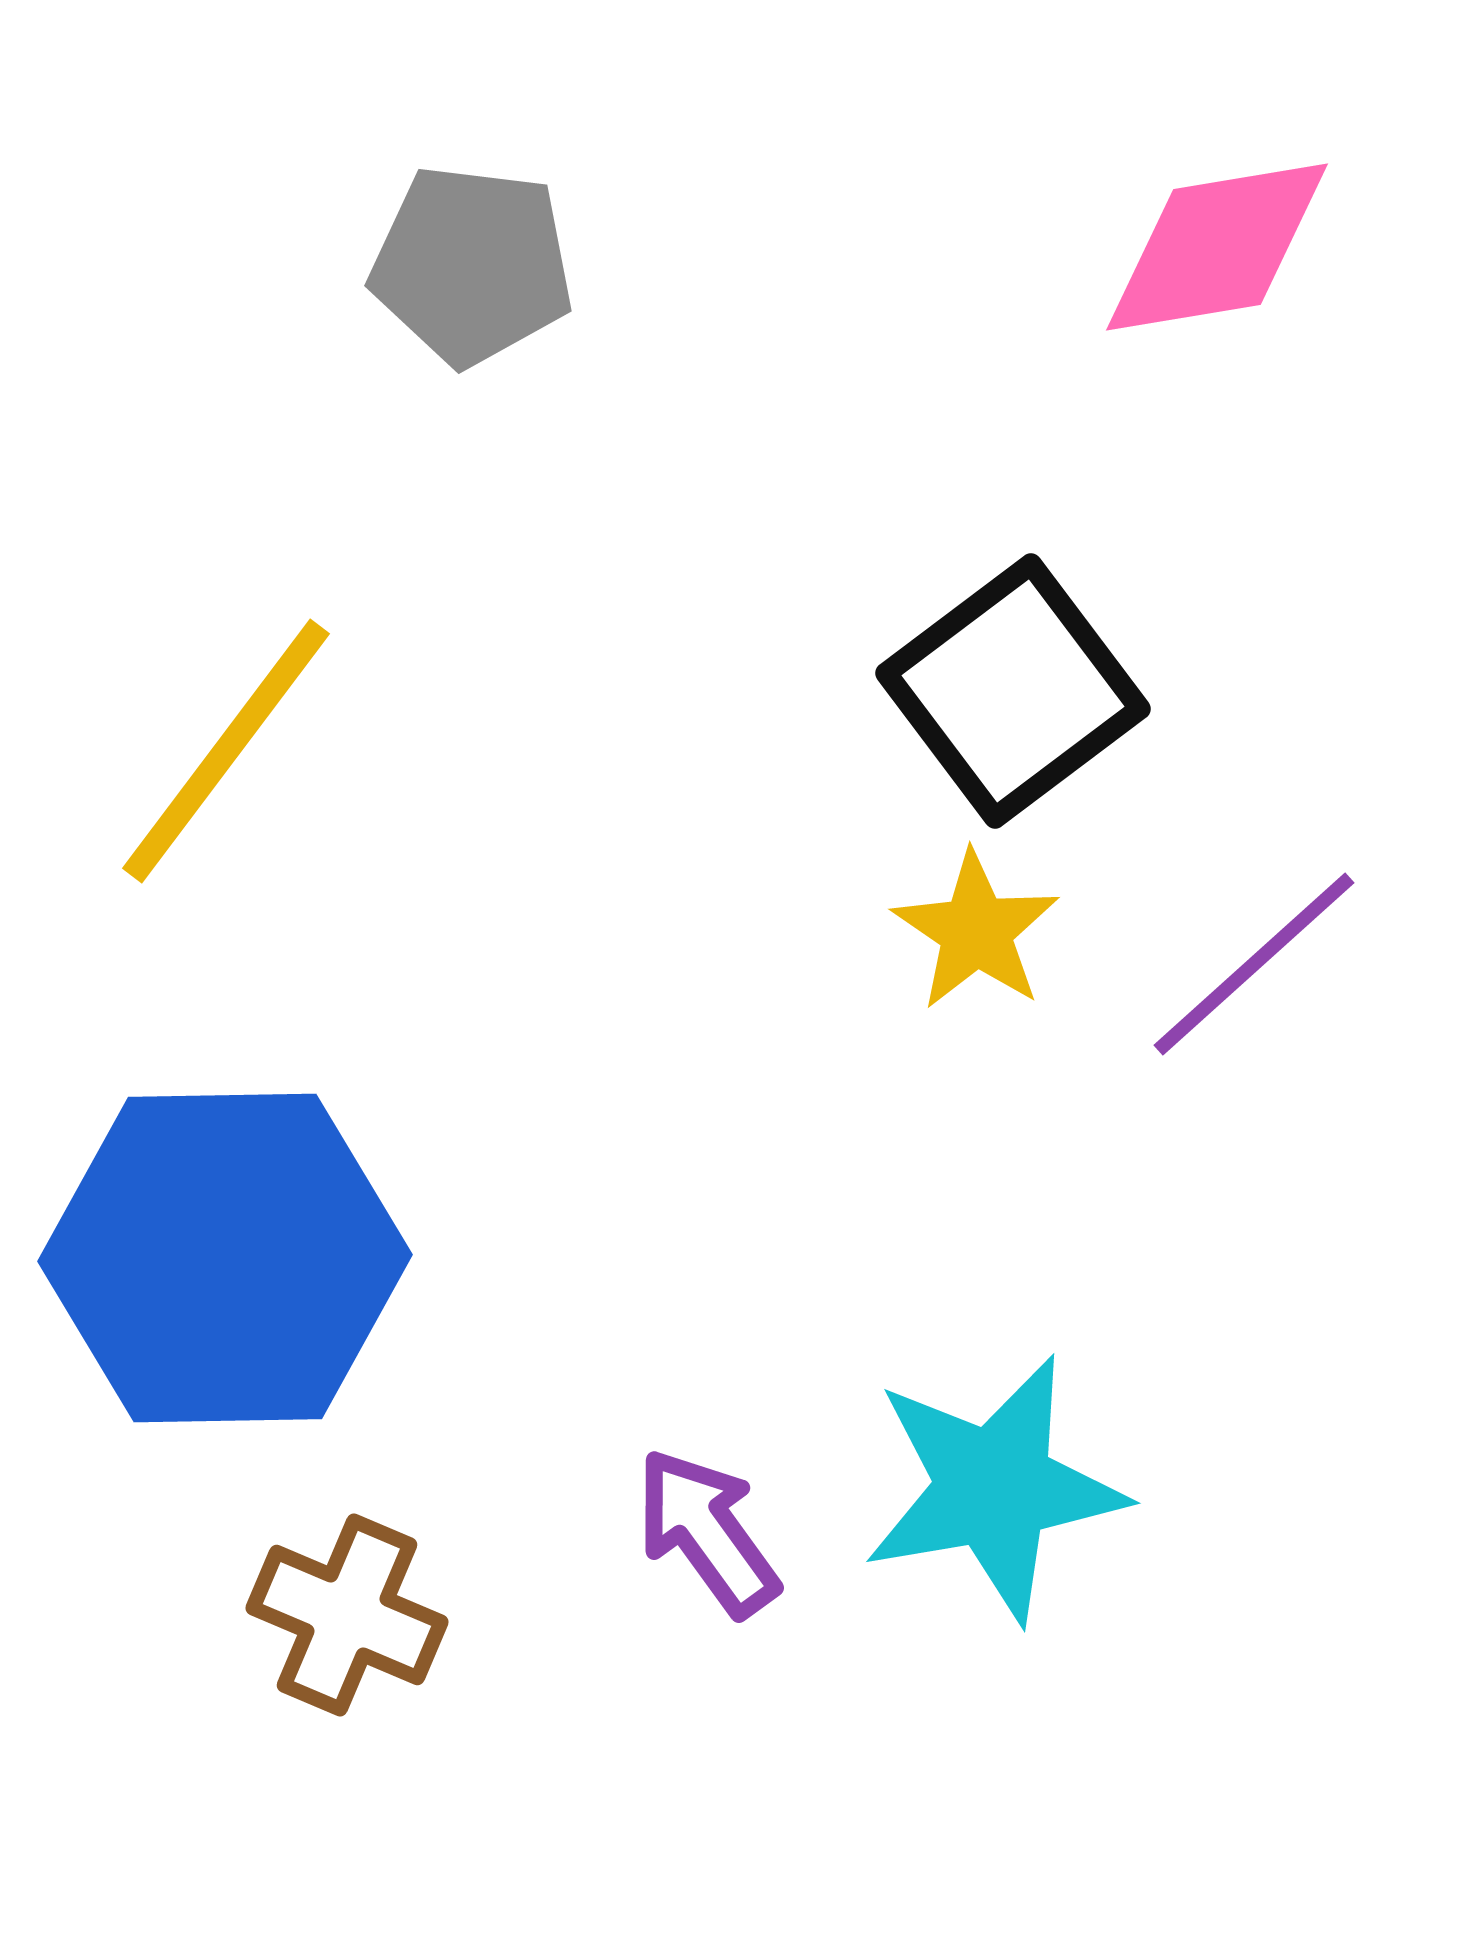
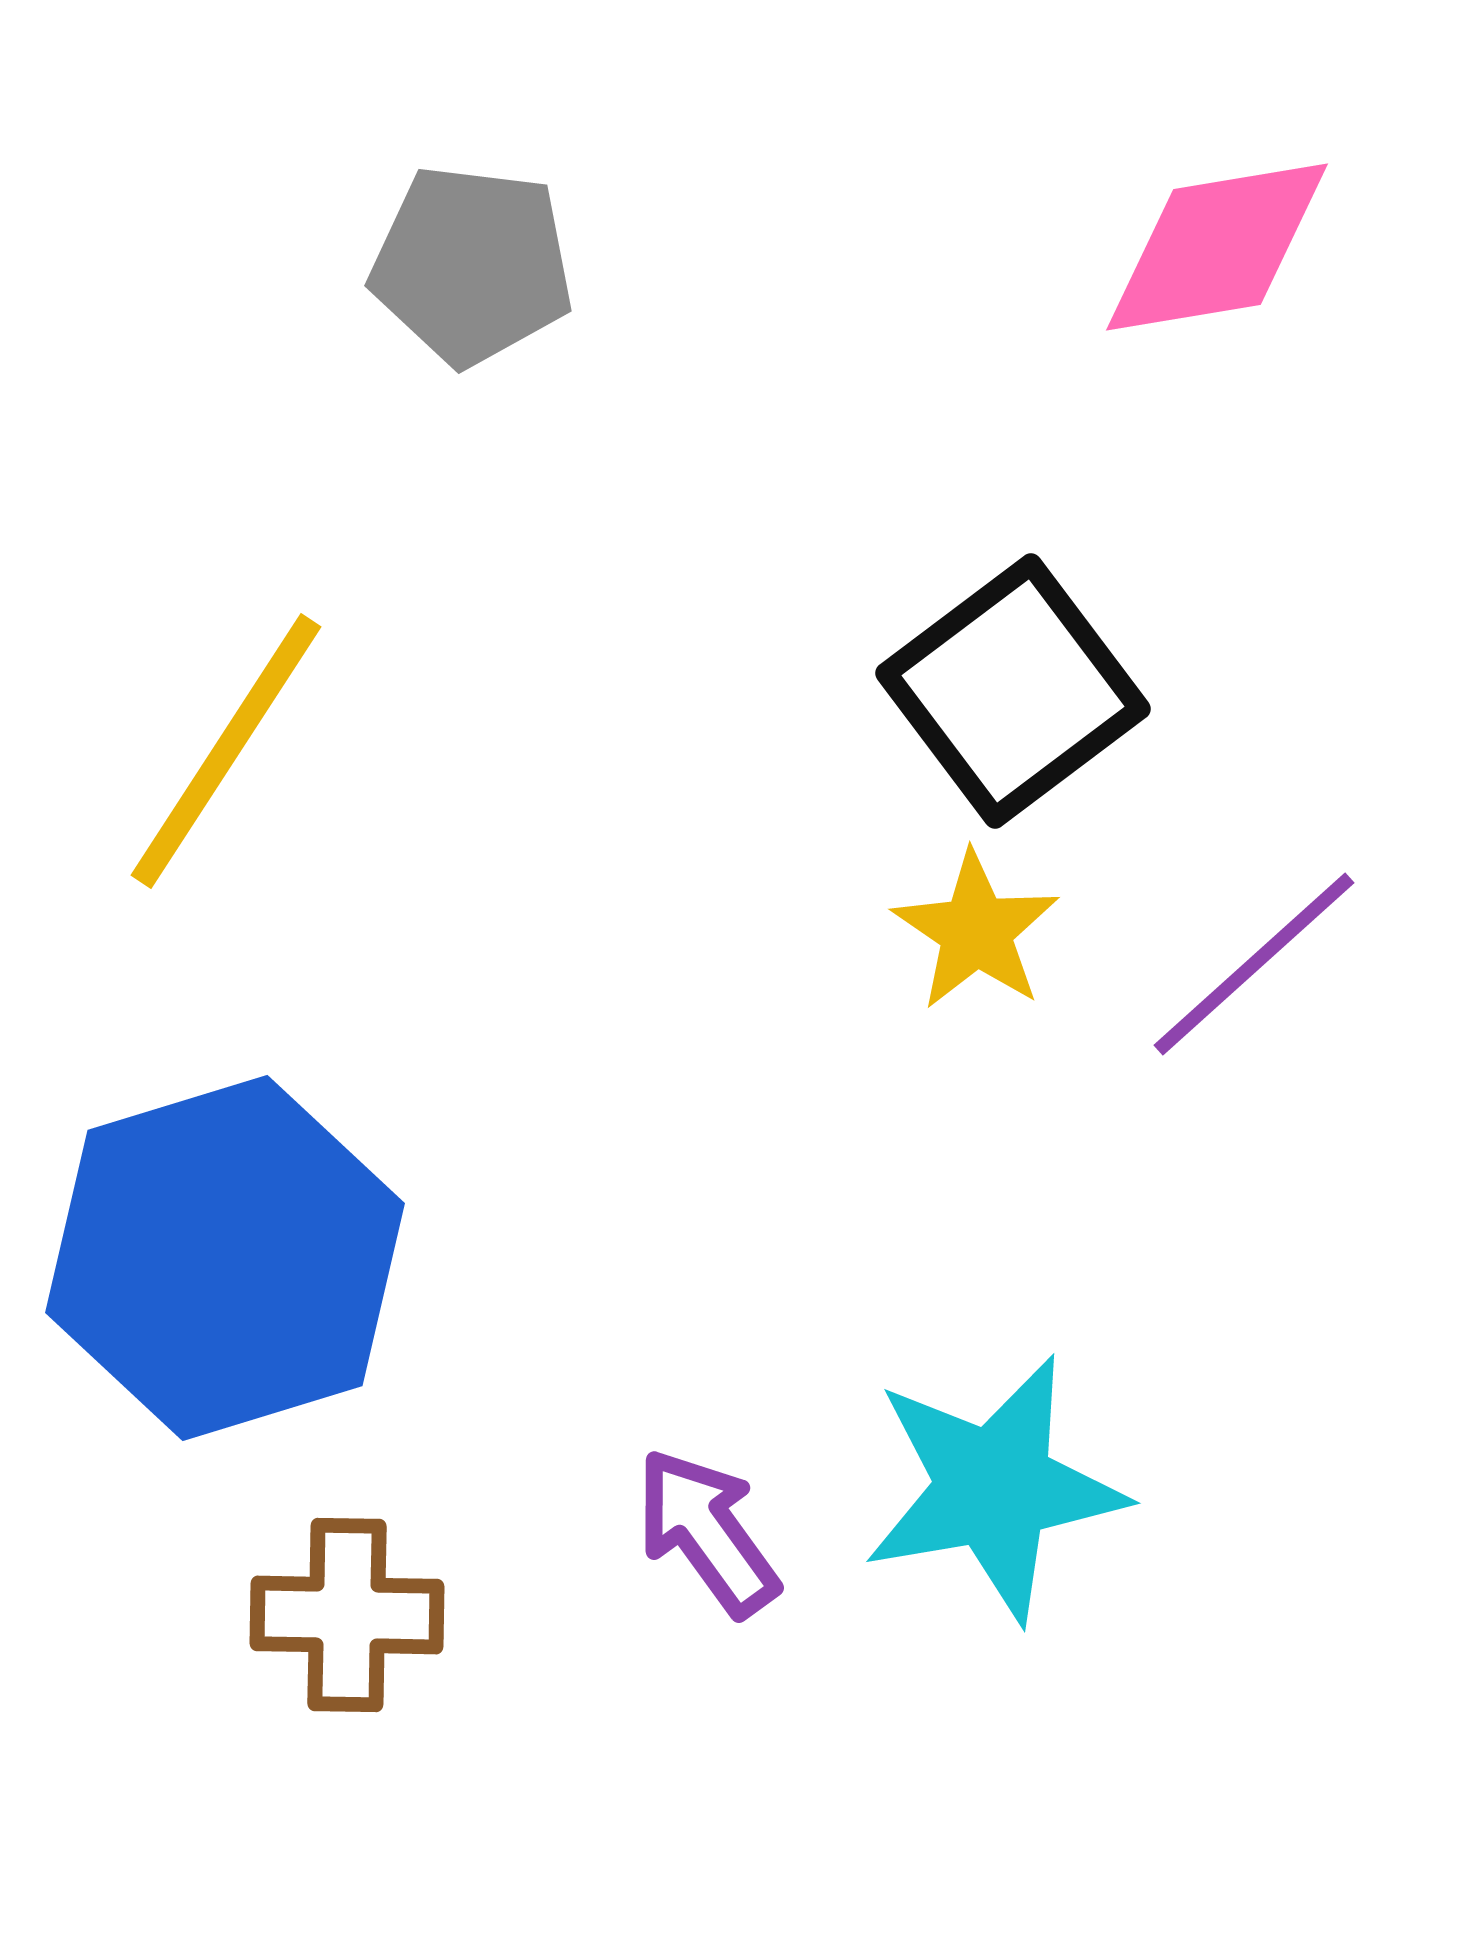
yellow line: rotated 4 degrees counterclockwise
blue hexagon: rotated 16 degrees counterclockwise
brown cross: rotated 22 degrees counterclockwise
